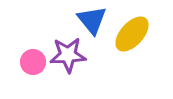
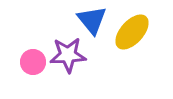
yellow ellipse: moved 2 px up
